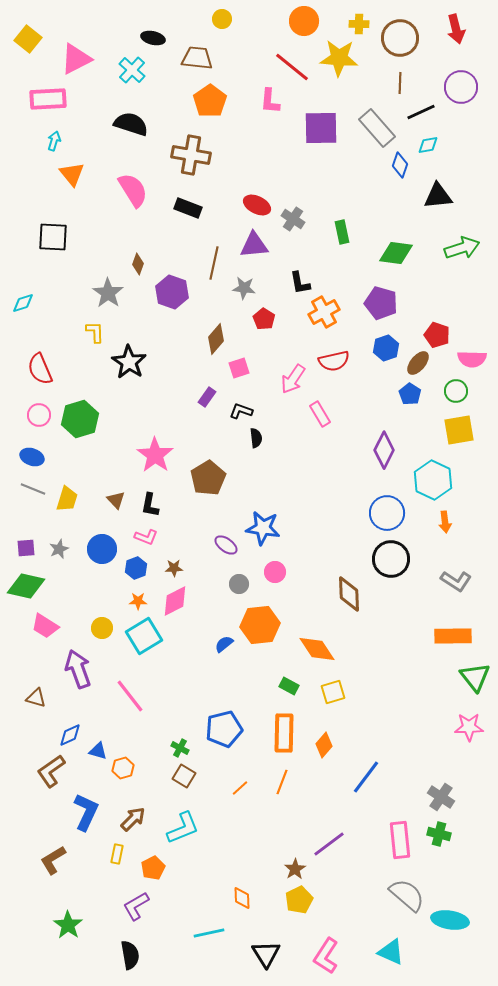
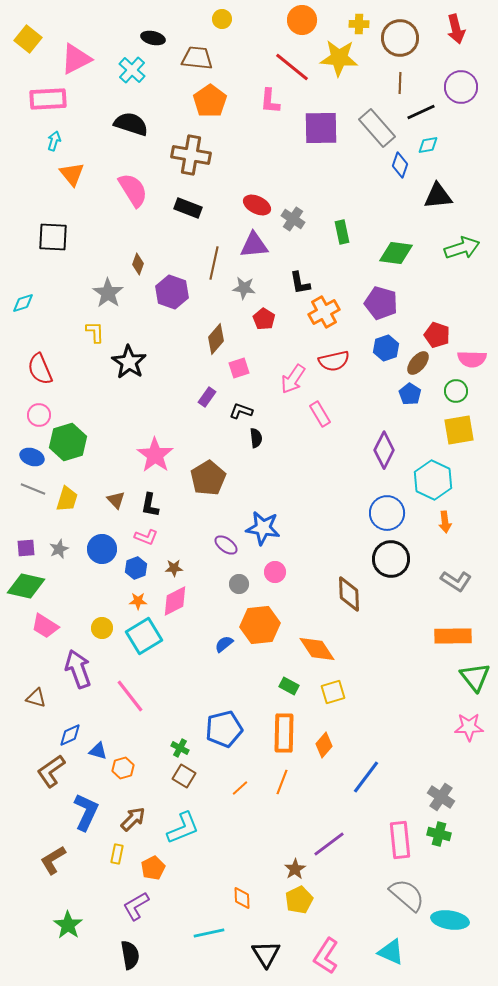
orange circle at (304, 21): moved 2 px left, 1 px up
green hexagon at (80, 419): moved 12 px left, 23 px down
